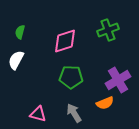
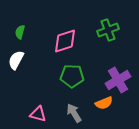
green pentagon: moved 1 px right, 1 px up
orange semicircle: moved 1 px left
